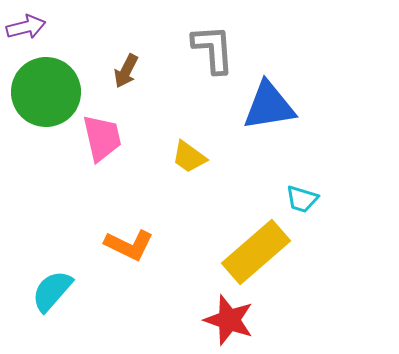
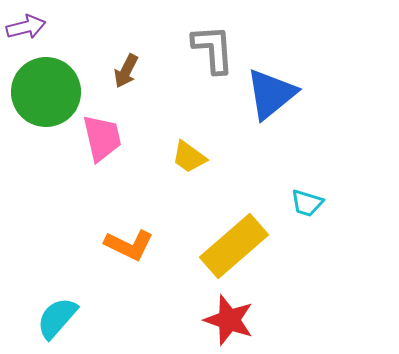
blue triangle: moved 2 px right, 12 px up; rotated 30 degrees counterclockwise
cyan trapezoid: moved 5 px right, 4 px down
yellow rectangle: moved 22 px left, 6 px up
cyan semicircle: moved 5 px right, 27 px down
